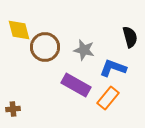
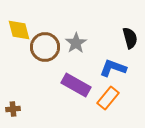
black semicircle: moved 1 px down
gray star: moved 8 px left, 7 px up; rotated 25 degrees clockwise
